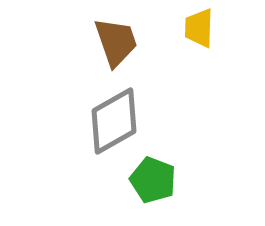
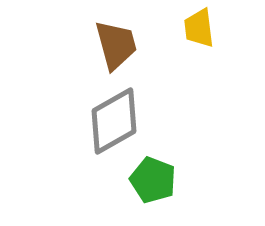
yellow trapezoid: rotated 9 degrees counterclockwise
brown trapezoid: moved 3 px down; rotated 4 degrees clockwise
